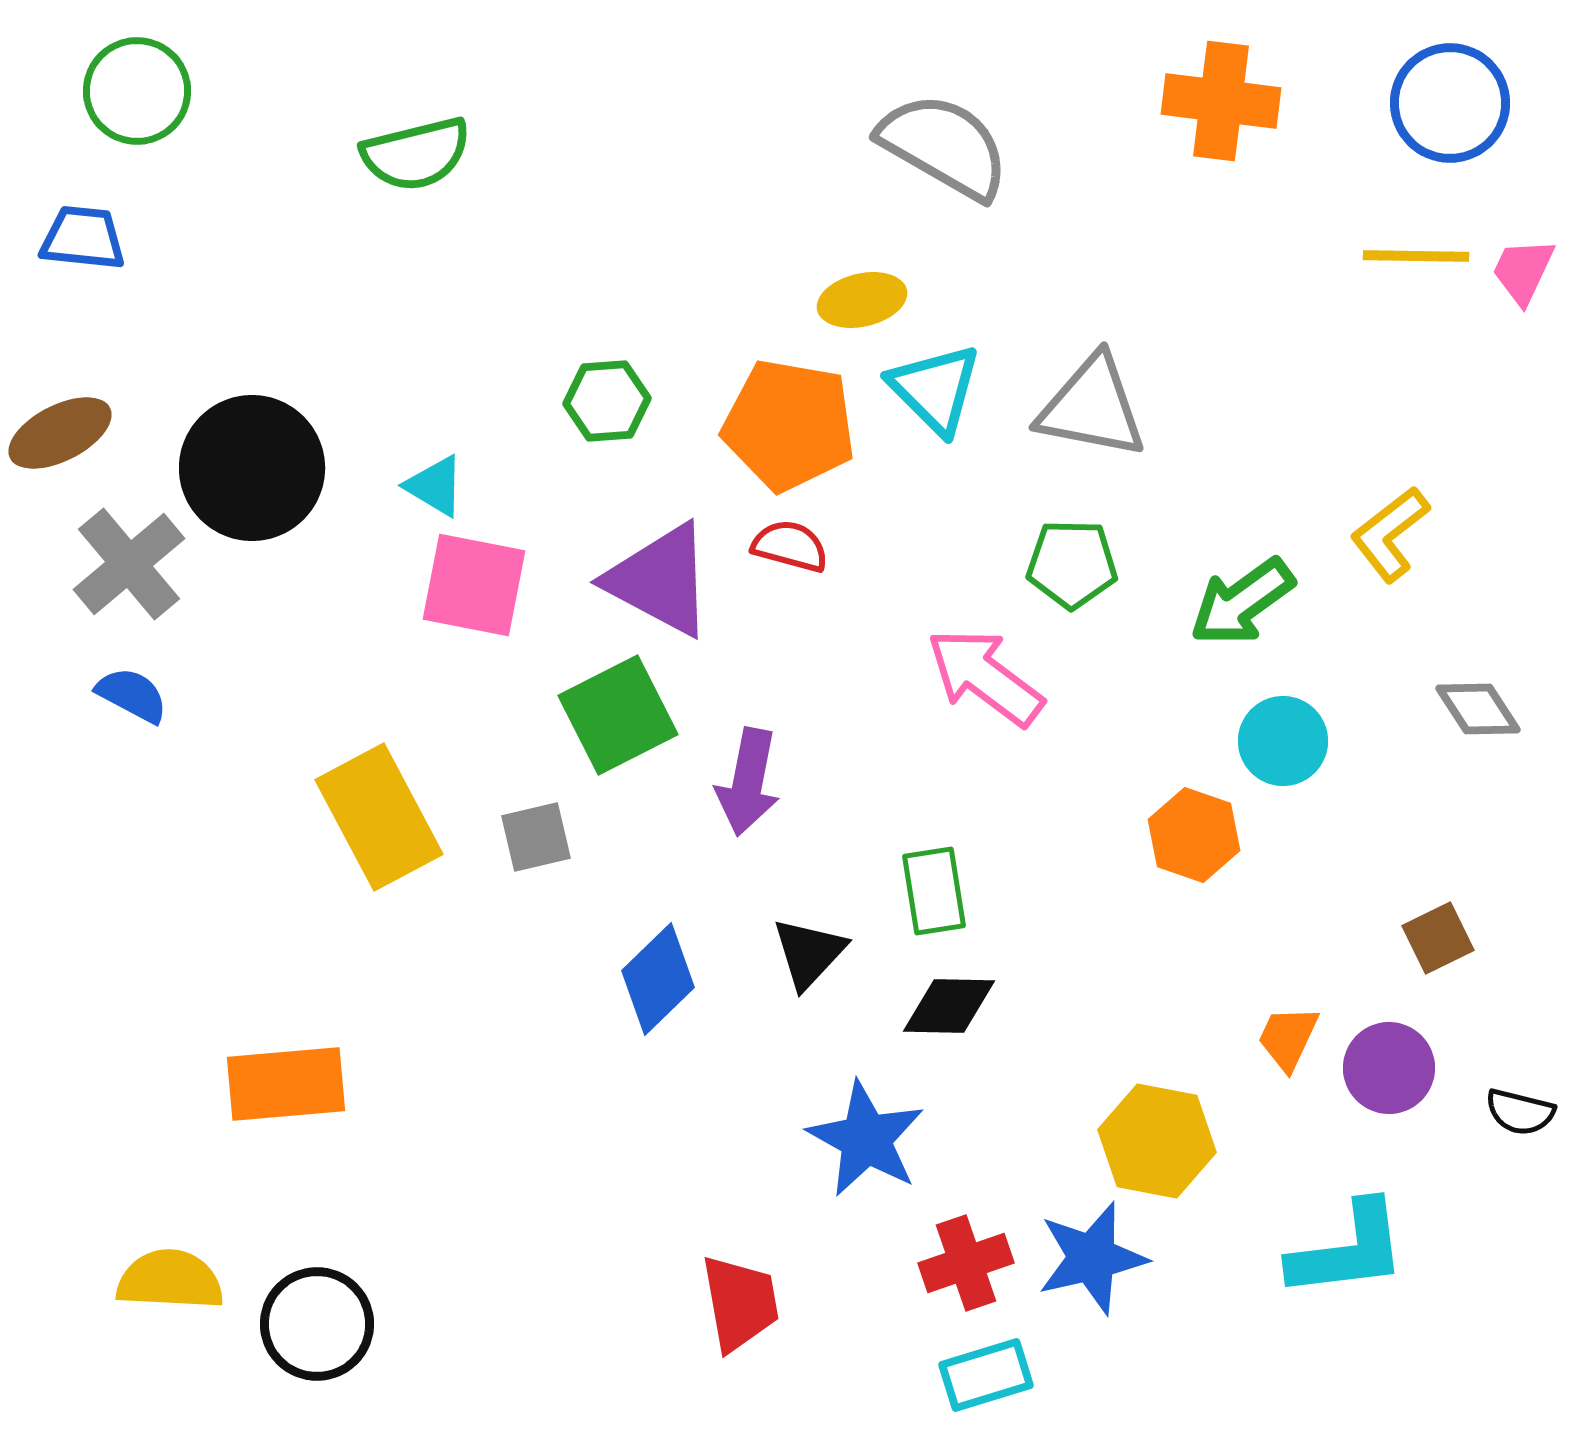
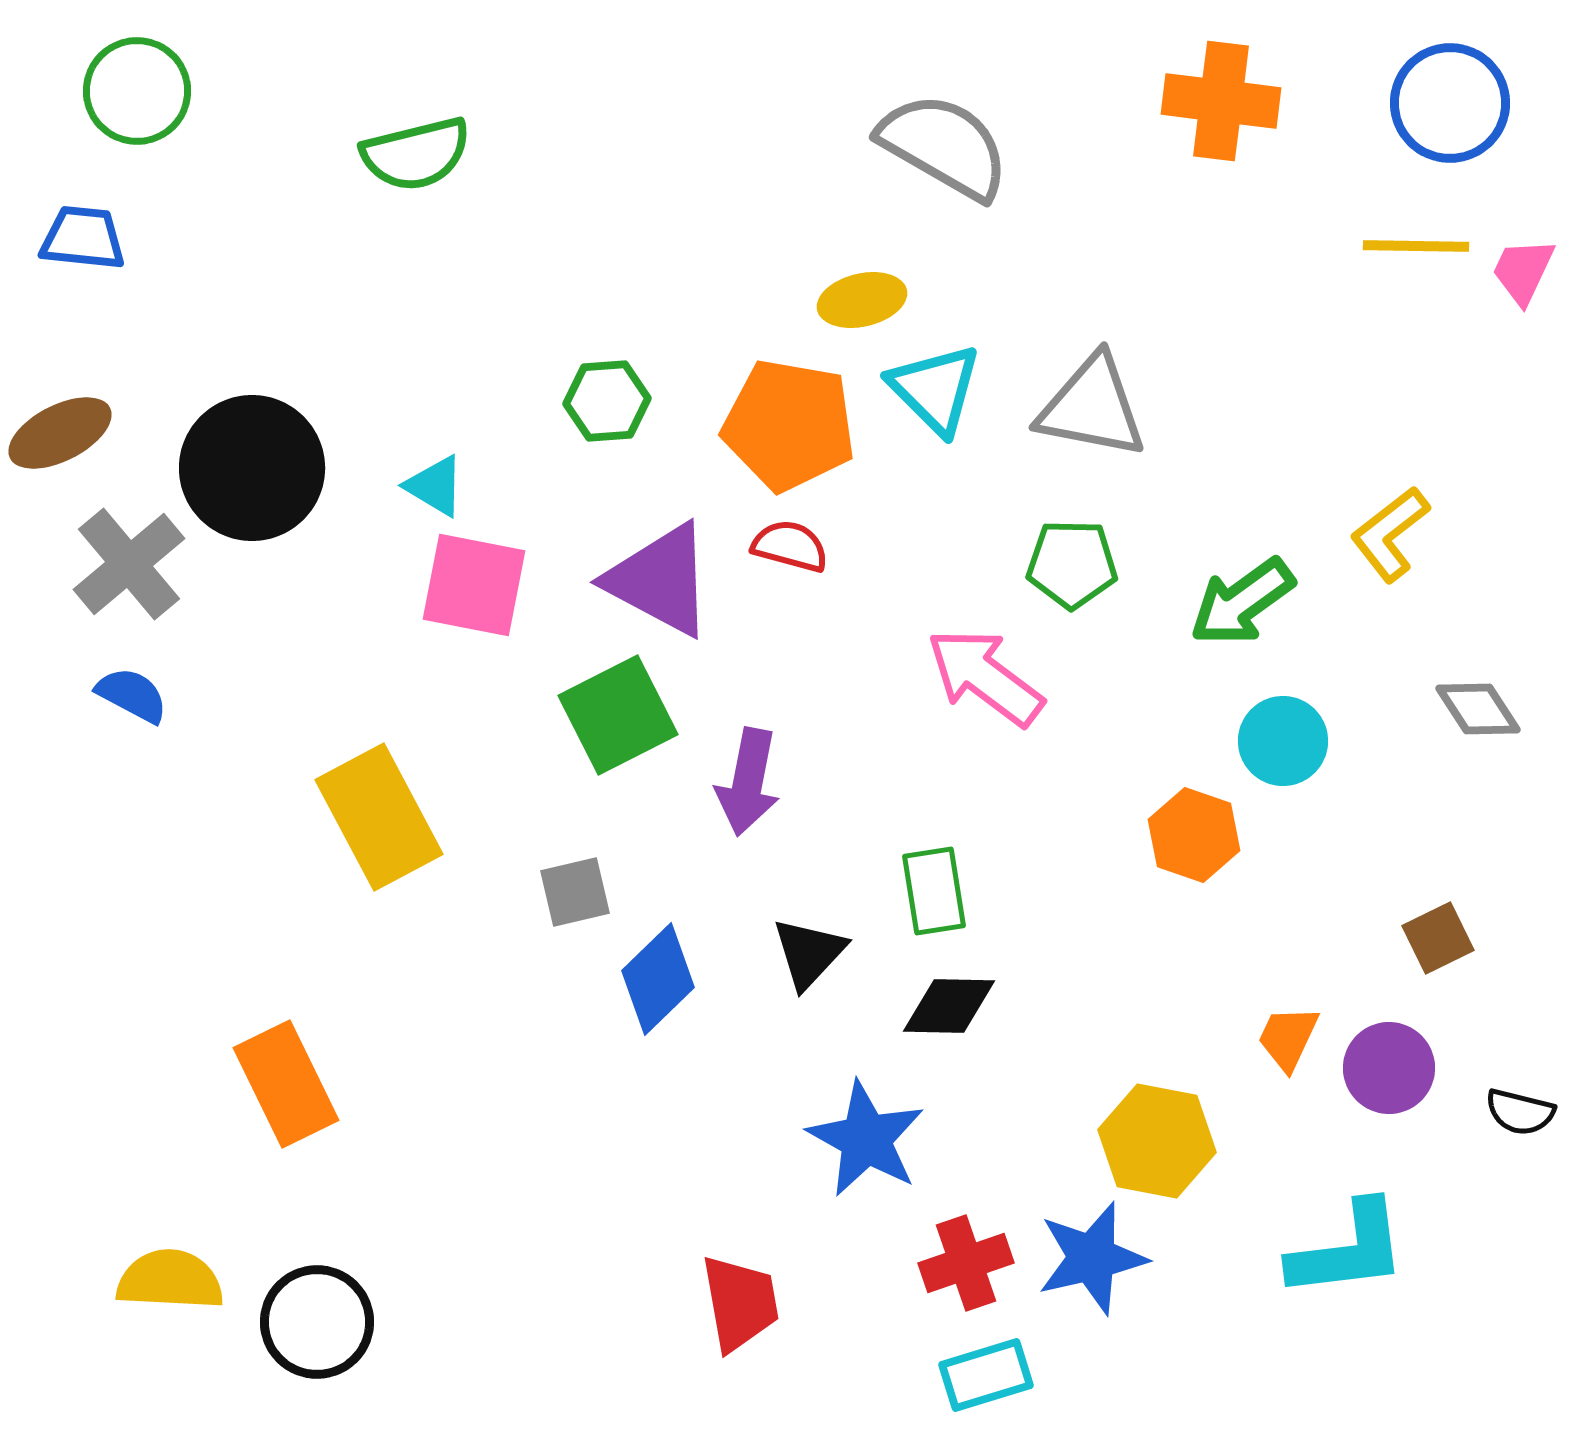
yellow line at (1416, 256): moved 10 px up
gray square at (536, 837): moved 39 px right, 55 px down
orange rectangle at (286, 1084): rotated 69 degrees clockwise
black circle at (317, 1324): moved 2 px up
